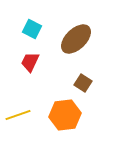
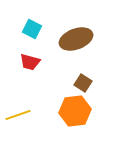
brown ellipse: rotated 24 degrees clockwise
red trapezoid: rotated 100 degrees counterclockwise
orange hexagon: moved 10 px right, 4 px up
